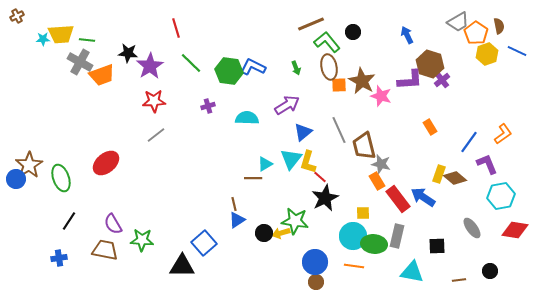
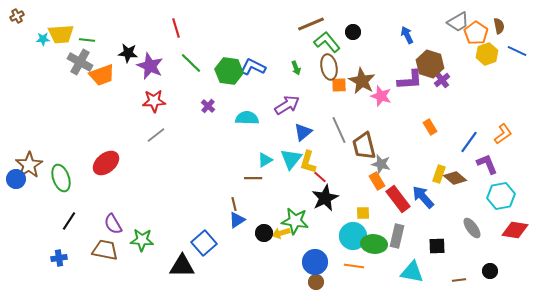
purple star at (150, 66): rotated 16 degrees counterclockwise
purple cross at (208, 106): rotated 32 degrees counterclockwise
cyan triangle at (265, 164): moved 4 px up
blue arrow at (423, 197): rotated 15 degrees clockwise
